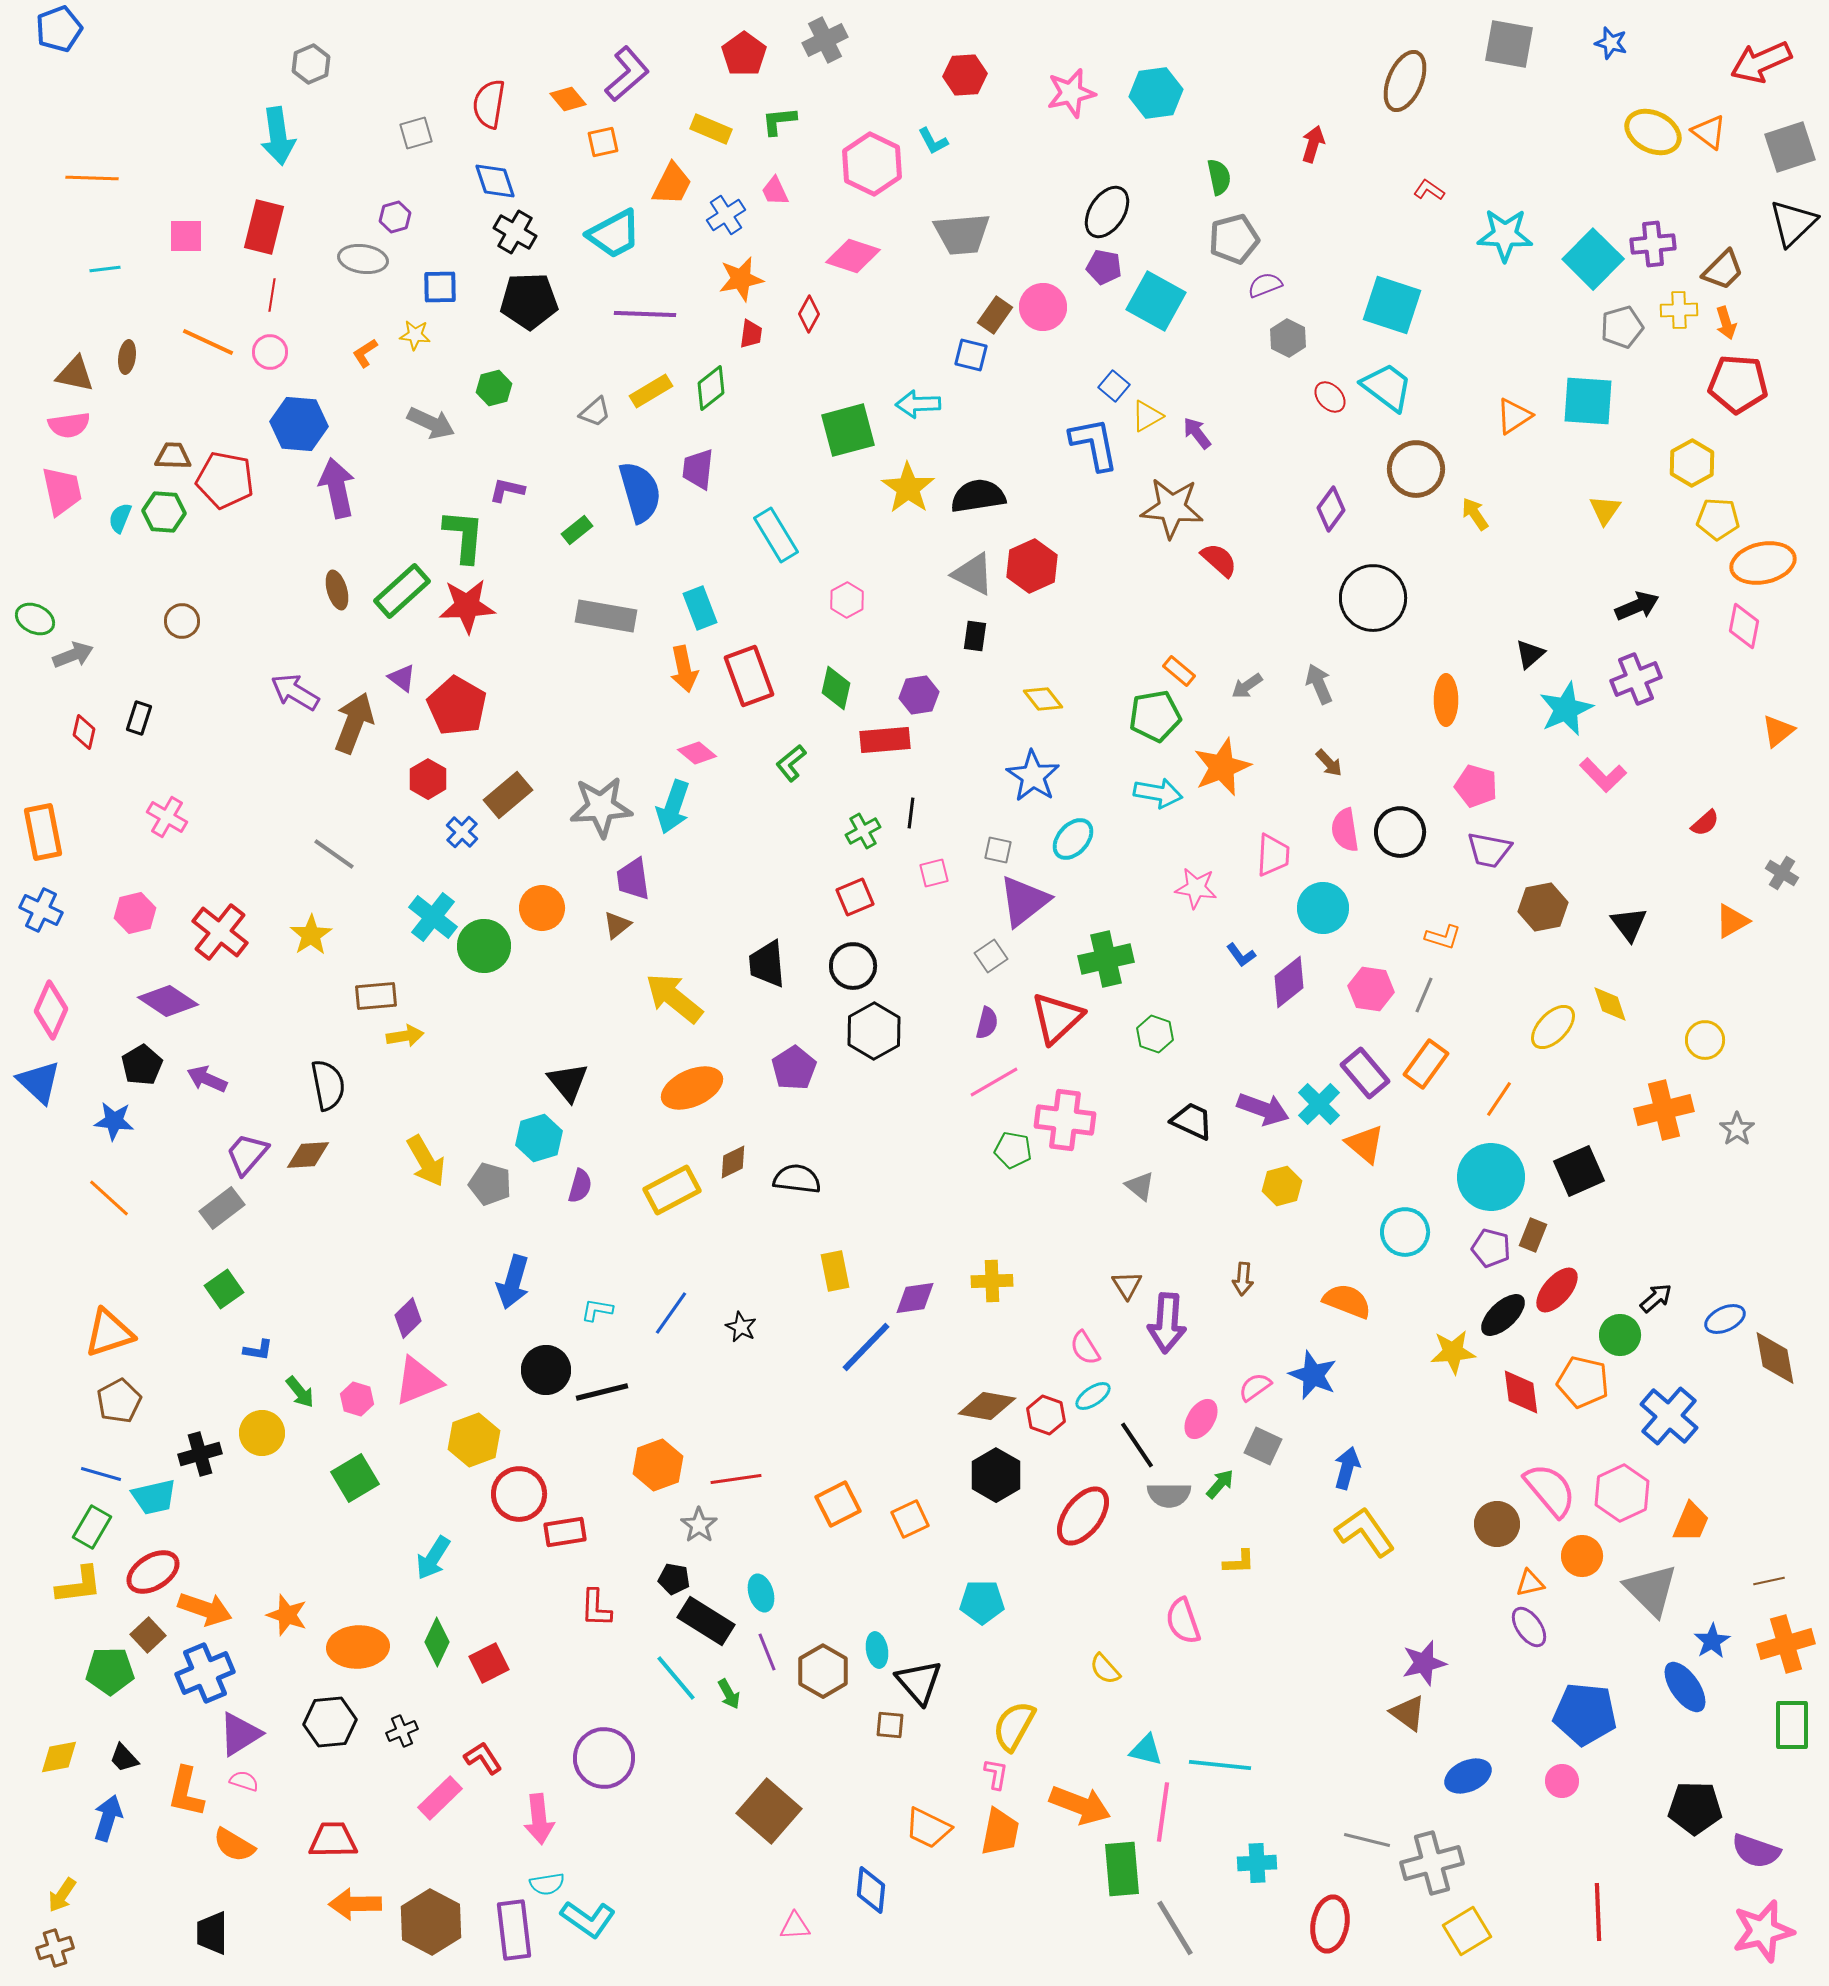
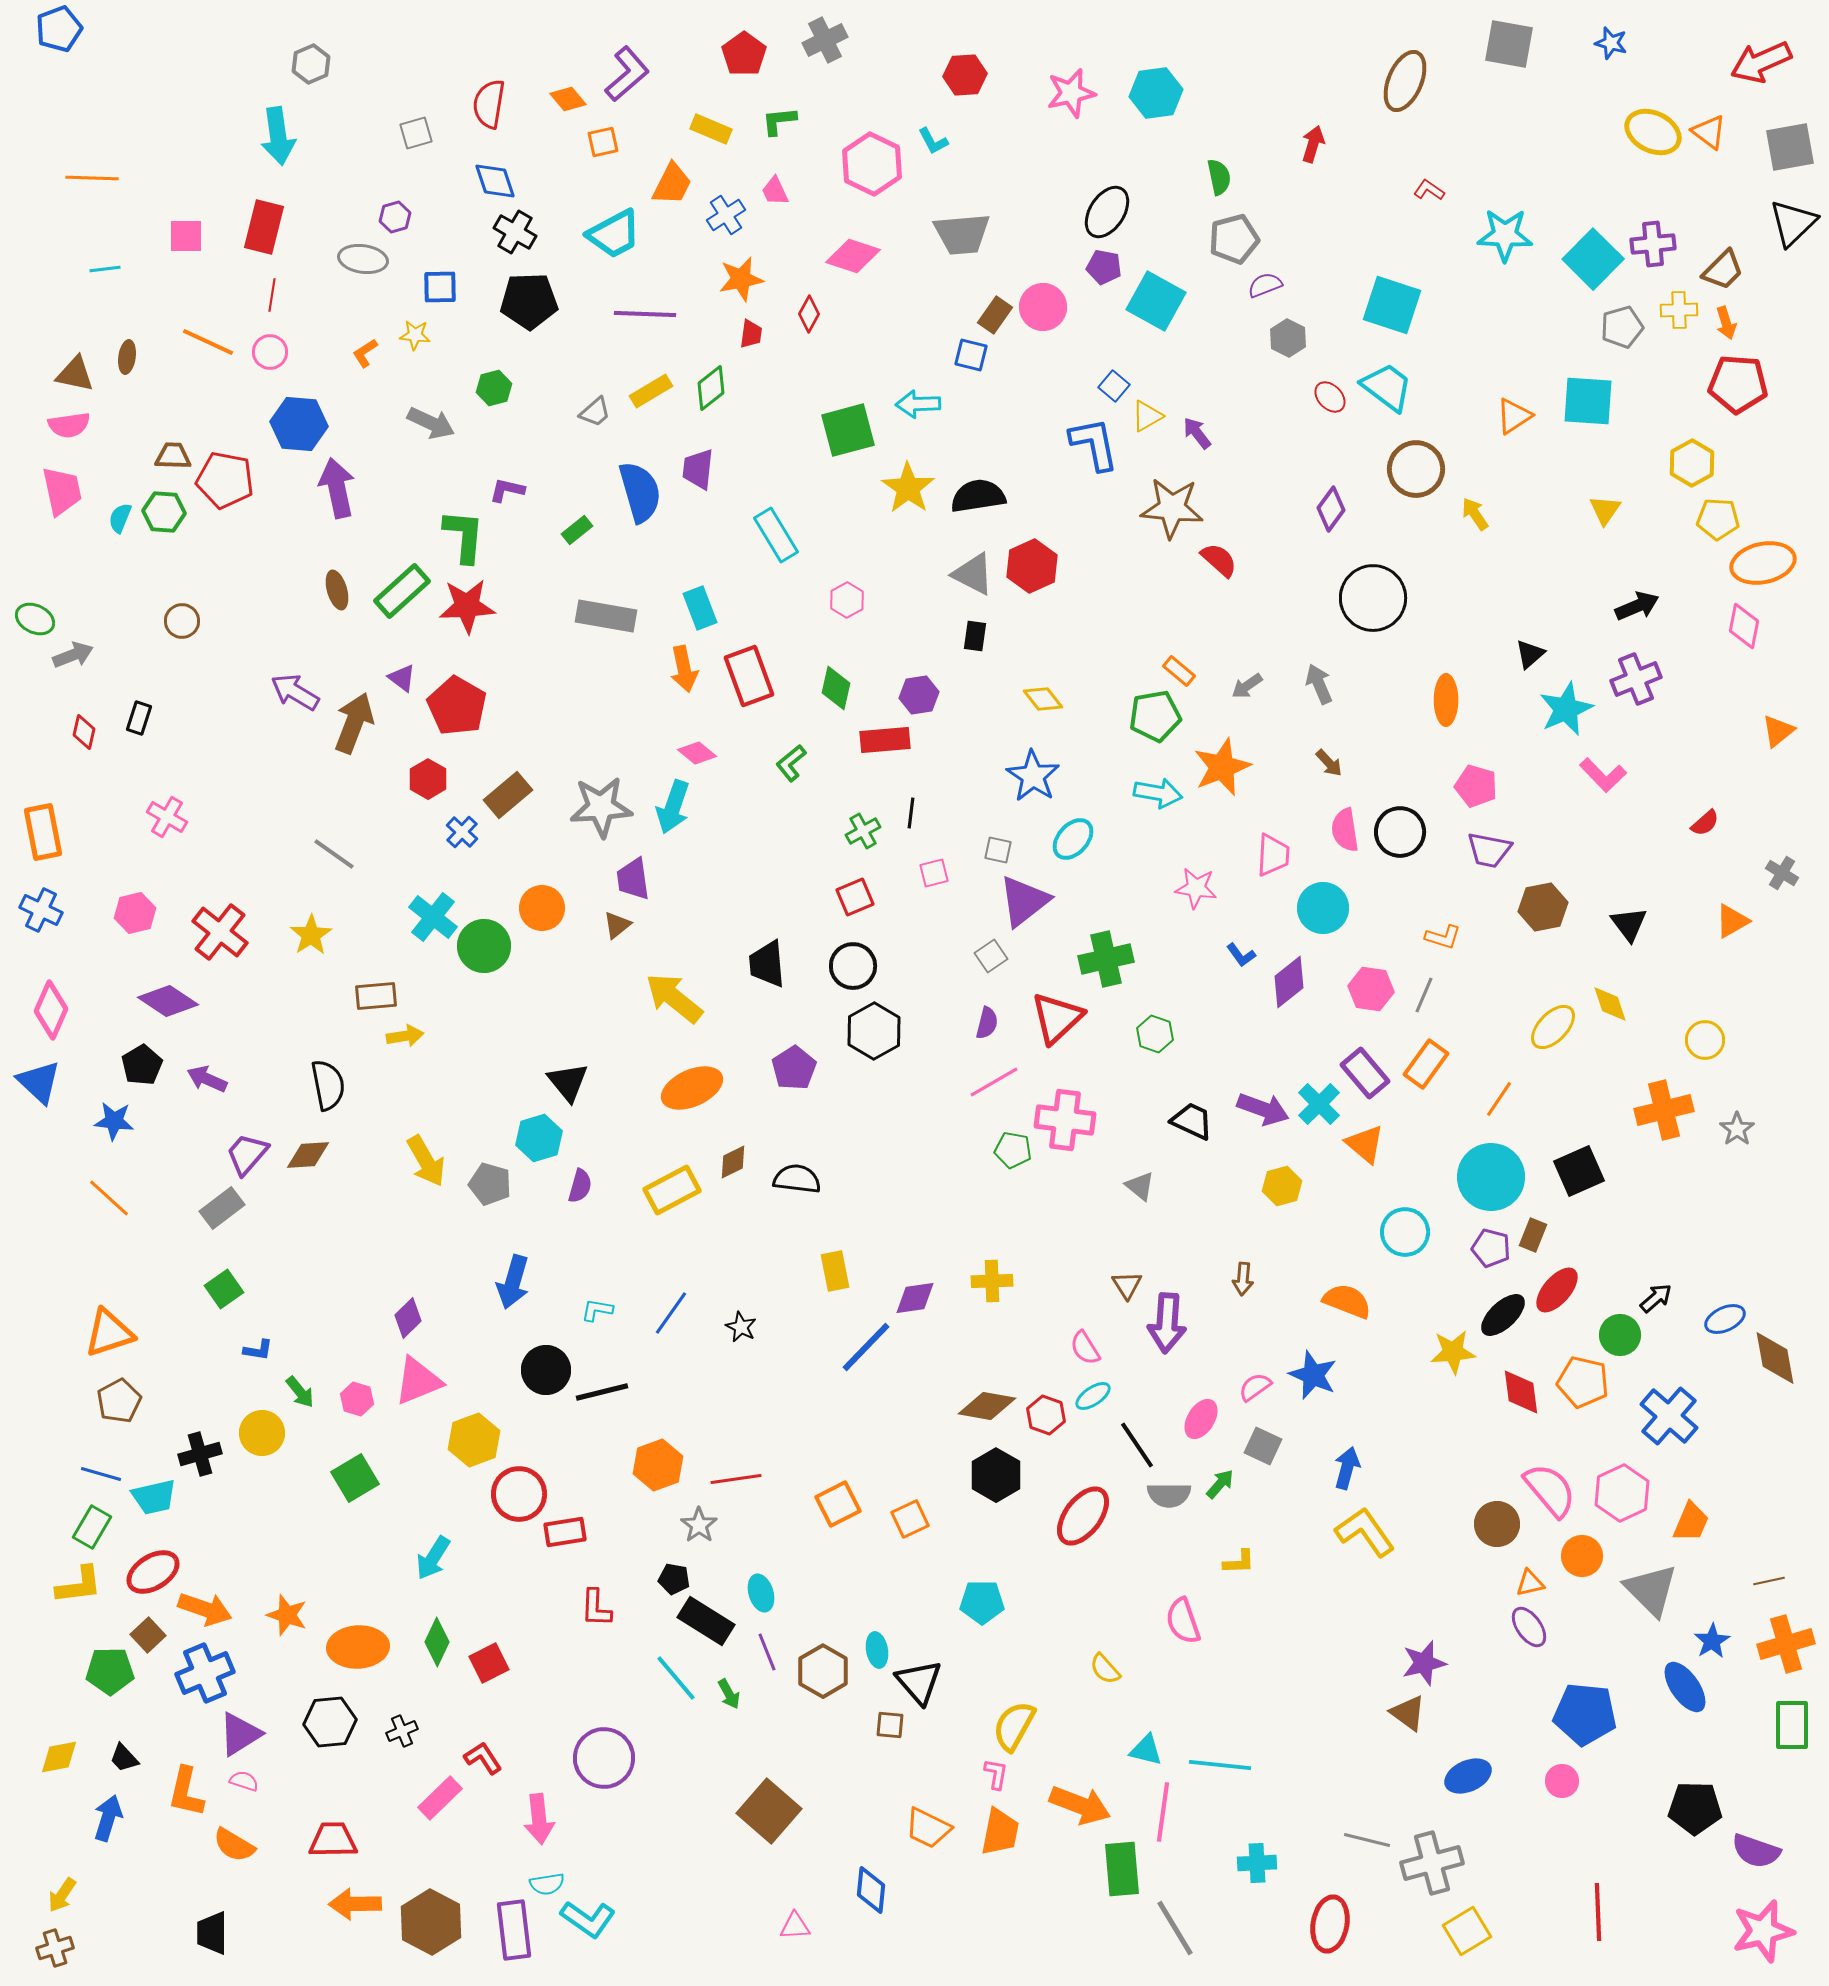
gray square at (1790, 147): rotated 8 degrees clockwise
